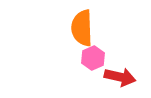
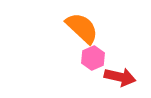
orange semicircle: rotated 135 degrees clockwise
